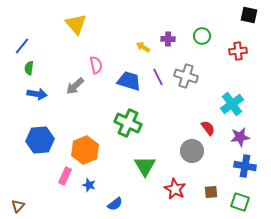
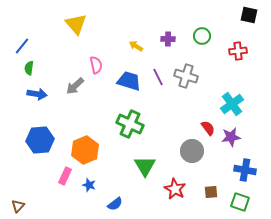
yellow arrow: moved 7 px left, 1 px up
green cross: moved 2 px right, 1 px down
purple star: moved 9 px left
blue cross: moved 4 px down
